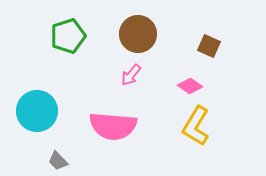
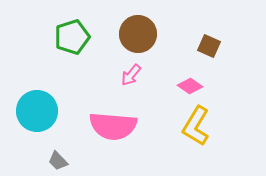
green pentagon: moved 4 px right, 1 px down
